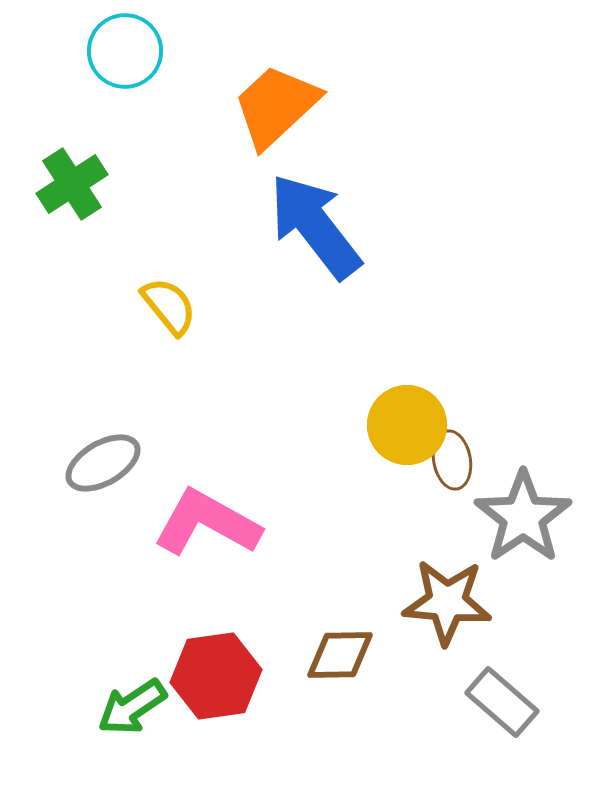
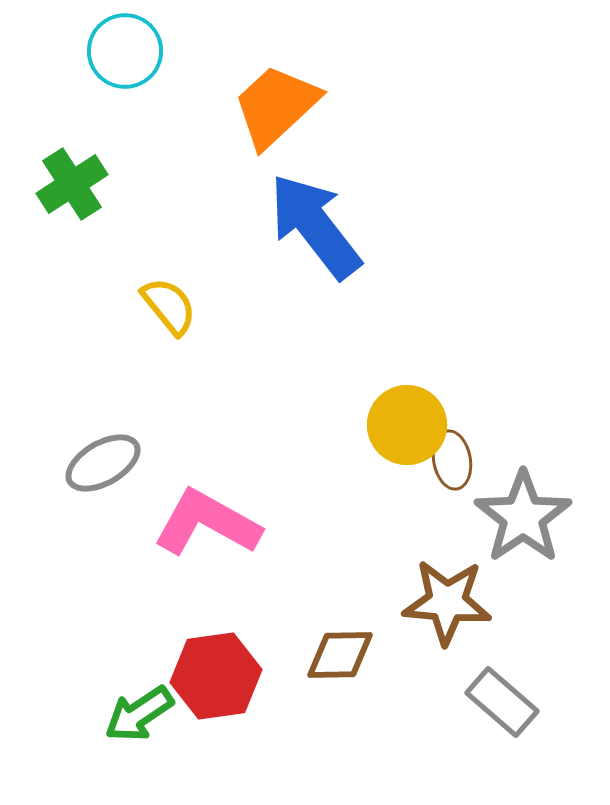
green arrow: moved 7 px right, 7 px down
